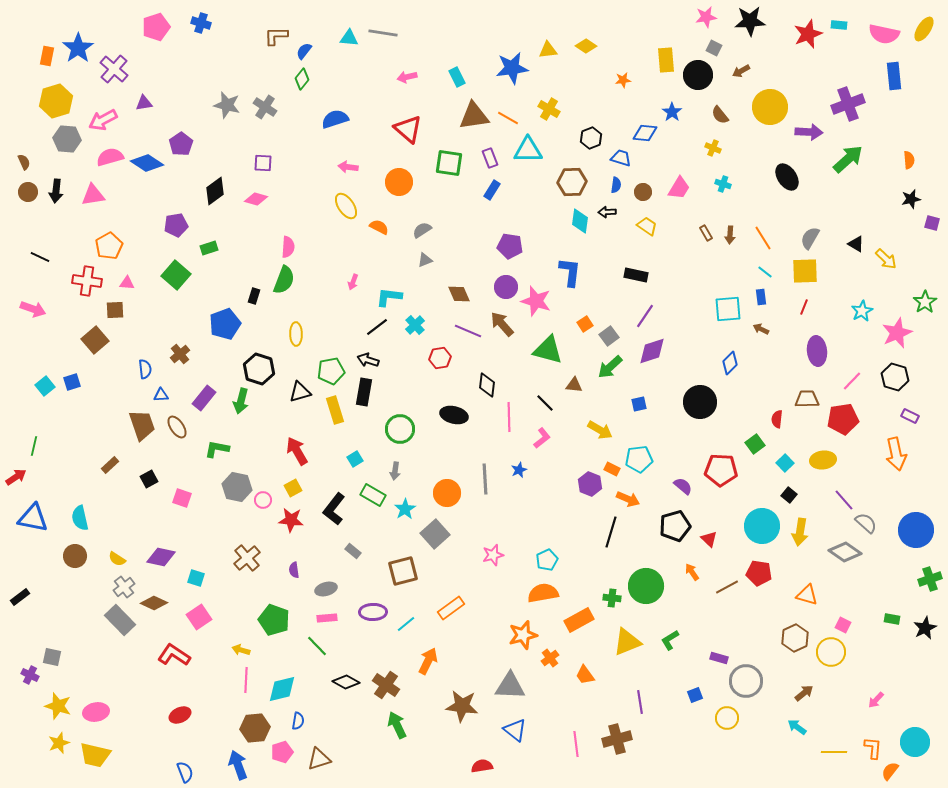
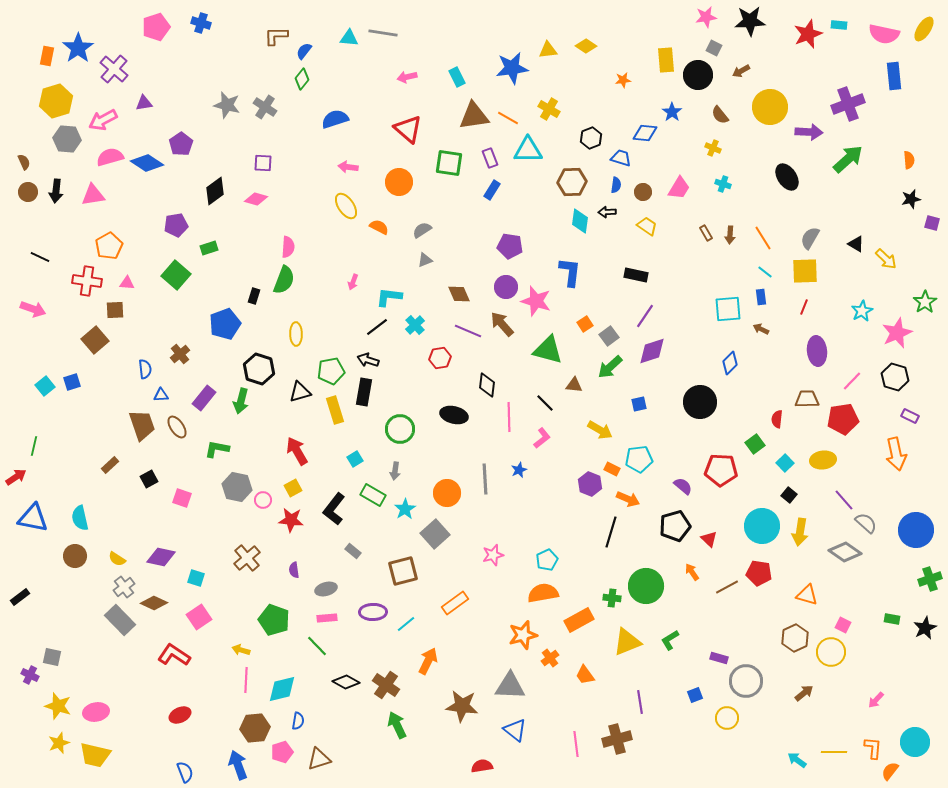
orange rectangle at (451, 608): moved 4 px right, 5 px up
cyan arrow at (797, 727): moved 33 px down
